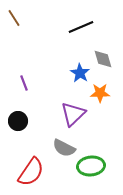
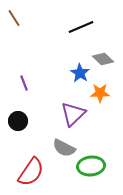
gray diamond: rotated 30 degrees counterclockwise
